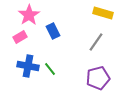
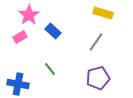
blue rectangle: rotated 21 degrees counterclockwise
blue cross: moved 10 px left, 18 px down
